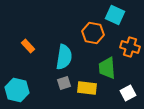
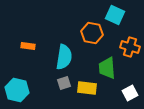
orange hexagon: moved 1 px left
orange rectangle: rotated 40 degrees counterclockwise
white square: moved 2 px right
